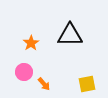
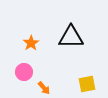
black triangle: moved 1 px right, 2 px down
orange arrow: moved 4 px down
